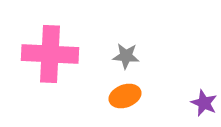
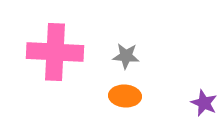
pink cross: moved 5 px right, 2 px up
orange ellipse: rotated 24 degrees clockwise
